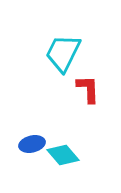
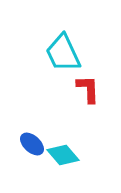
cyan trapezoid: rotated 51 degrees counterclockwise
blue ellipse: rotated 55 degrees clockwise
